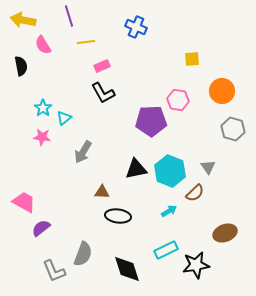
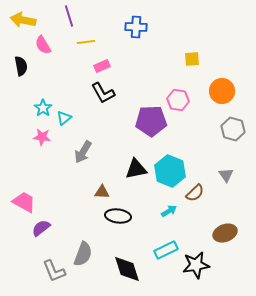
blue cross: rotated 20 degrees counterclockwise
gray triangle: moved 18 px right, 8 px down
